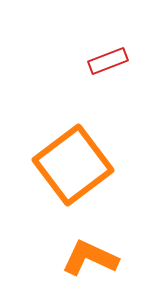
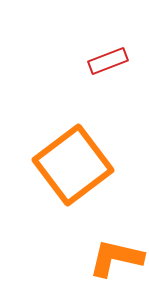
orange L-shape: moved 26 px right; rotated 12 degrees counterclockwise
